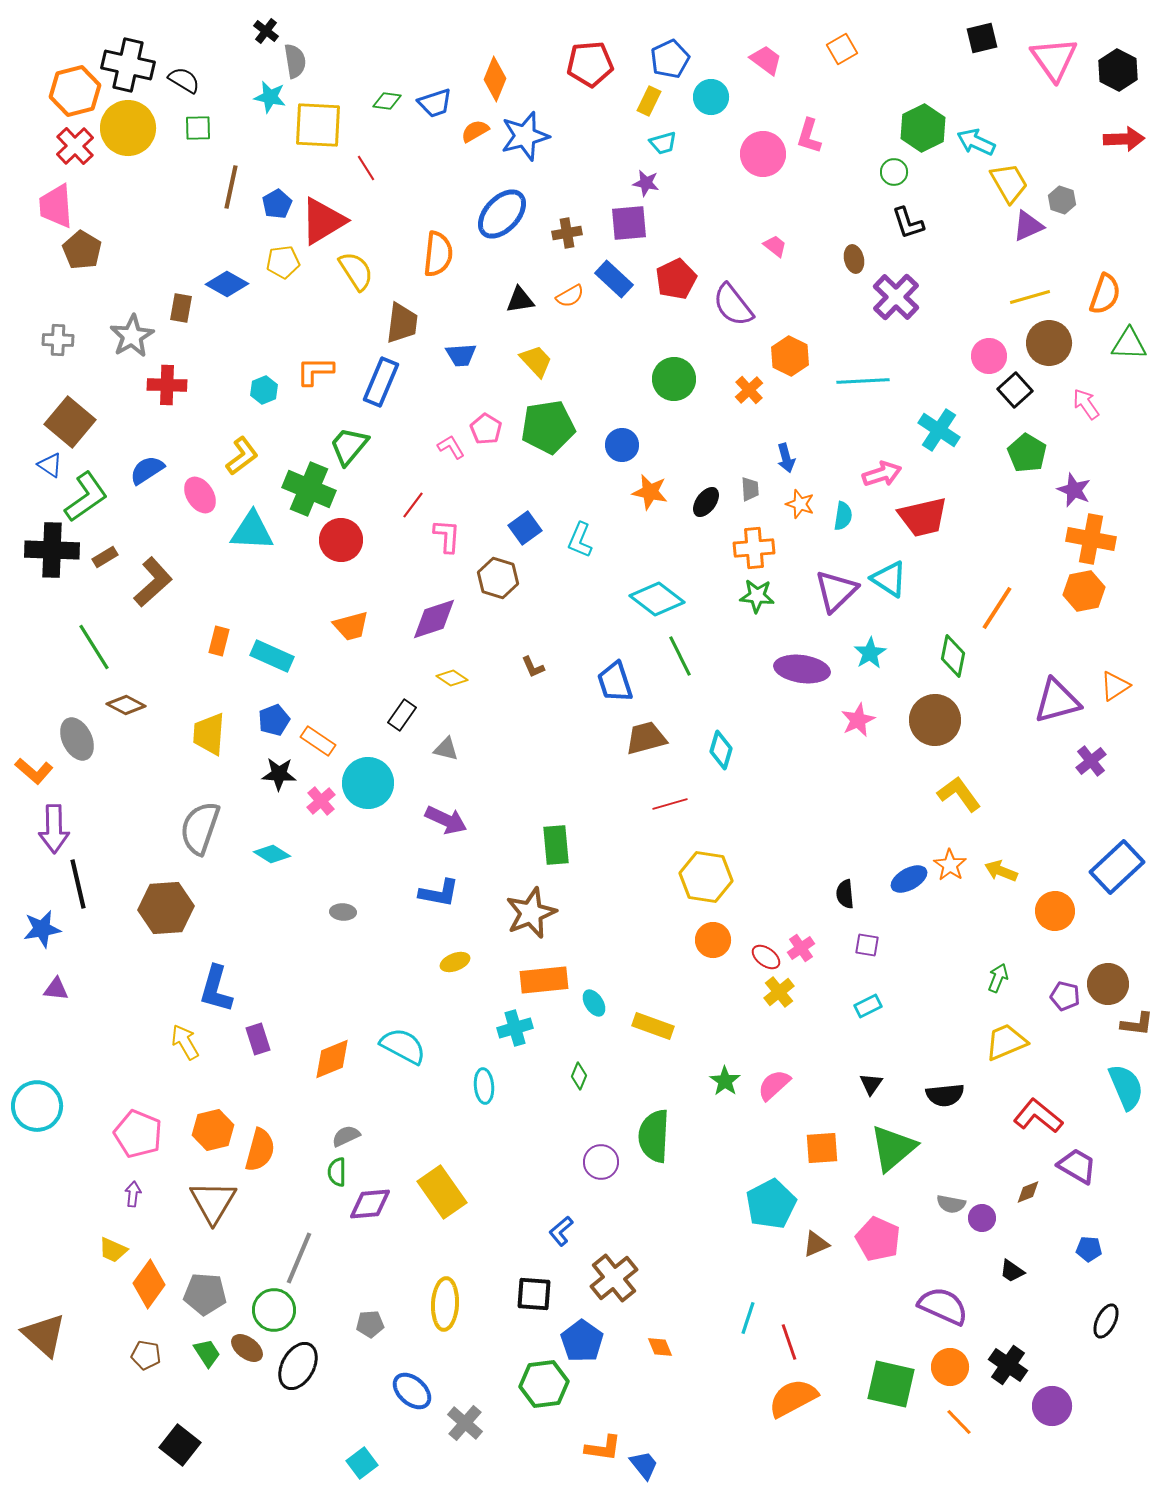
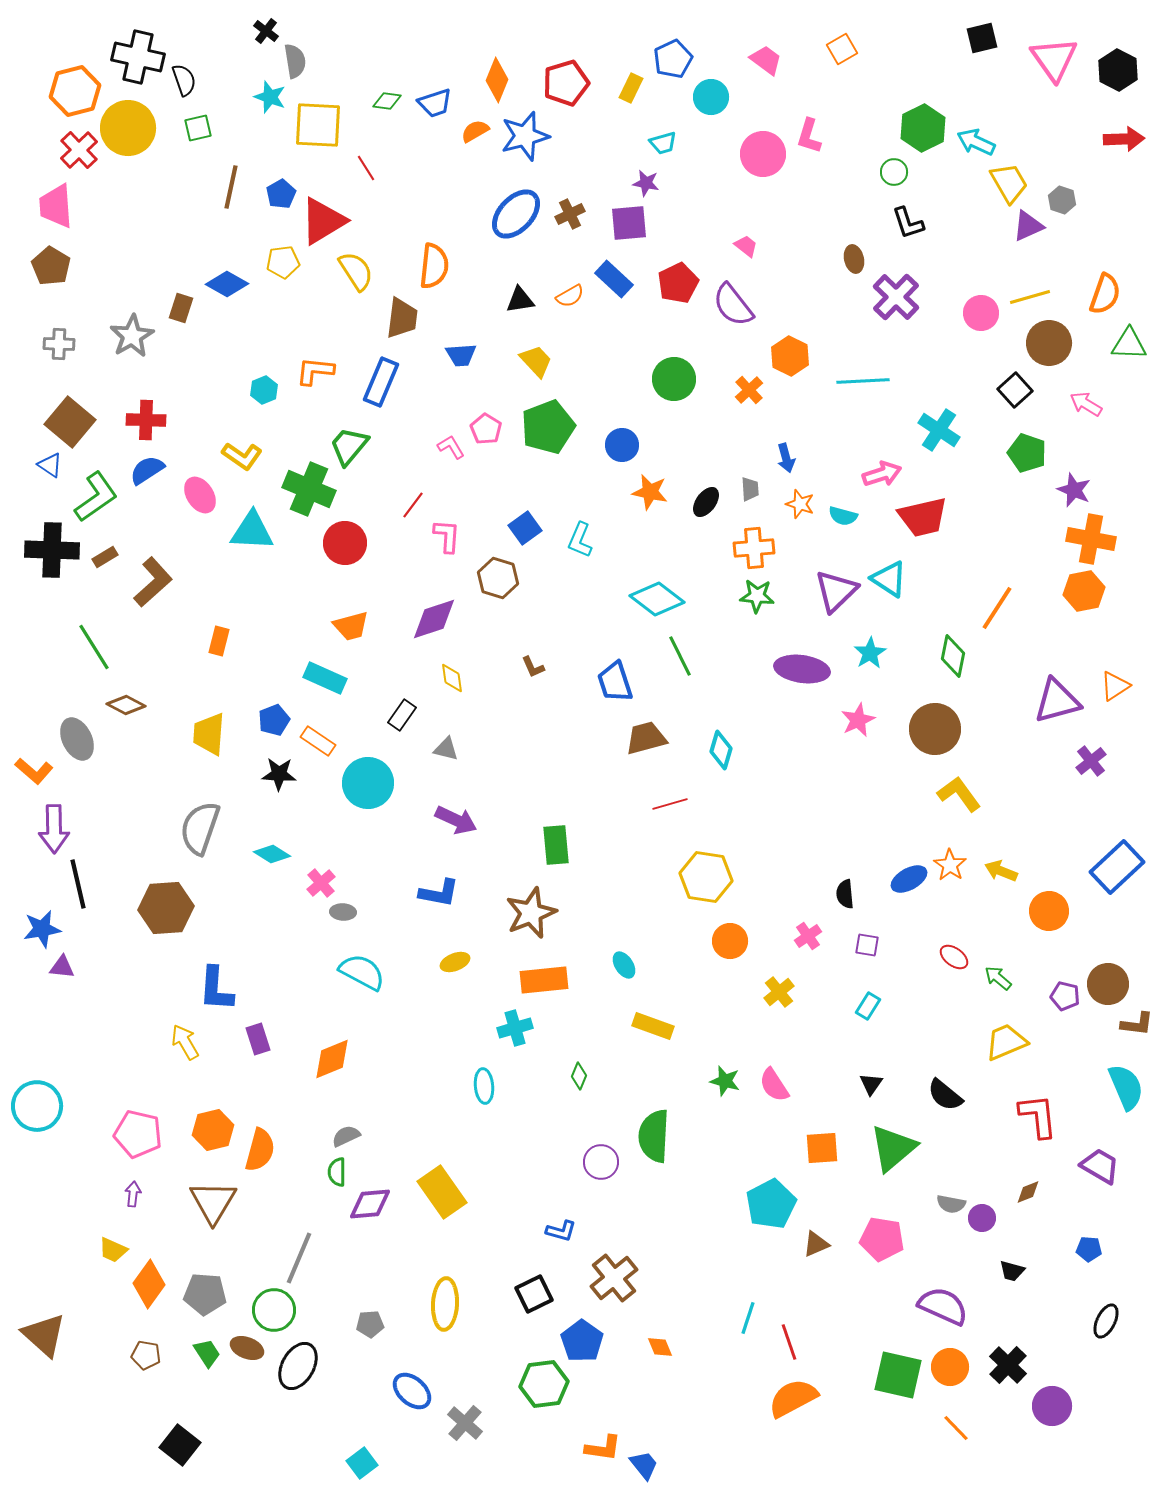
blue pentagon at (670, 59): moved 3 px right
red pentagon at (590, 64): moved 24 px left, 19 px down; rotated 12 degrees counterclockwise
black cross at (128, 65): moved 10 px right, 8 px up
orange diamond at (495, 79): moved 2 px right, 1 px down
black semicircle at (184, 80): rotated 40 degrees clockwise
cyan star at (270, 97): rotated 8 degrees clockwise
yellow rectangle at (649, 101): moved 18 px left, 13 px up
green square at (198, 128): rotated 12 degrees counterclockwise
red cross at (75, 146): moved 4 px right, 4 px down
blue pentagon at (277, 204): moved 4 px right, 10 px up
blue ellipse at (502, 214): moved 14 px right
brown cross at (567, 233): moved 3 px right, 19 px up; rotated 16 degrees counterclockwise
pink trapezoid at (775, 246): moved 29 px left
brown pentagon at (82, 250): moved 31 px left, 16 px down
orange semicircle at (438, 254): moved 4 px left, 12 px down
red pentagon at (676, 279): moved 2 px right, 4 px down
brown rectangle at (181, 308): rotated 8 degrees clockwise
brown trapezoid at (402, 323): moved 5 px up
gray cross at (58, 340): moved 1 px right, 4 px down
pink circle at (989, 356): moved 8 px left, 43 px up
orange L-shape at (315, 371): rotated 6 degrees clockwise
red cross at (167, 385): moved 21 px left, 35 px down
pink arrow at (1086, 404): rotated 24 degrees counterclockwise
green pentagon at (548, 427): rotated 12 degrees counterclockwise
green pentagon at (1027, 453): rotated 12 degrees counterclockwise
yellow L-shape at (242, 456): rotated 72 degrees clockwise
green L-shape at (86, 497): moved 10 px right
cyan semicircle at (843, 516): rotated 96 degrees clockwise
red circle at (341, 540): moved 4 px right, 3 px down
cyan rectangle at (272, 656): moved 53 px right, 22 px down
yellow diamond at (452, 678): rotated 48 degrees clockwise
brown circle at (935, 720): moved 9 px down
pink cross at (321, 801): moved 82 px down
purple arrow at (446, 820): moved 10 px right
orange circle at (1055, 911): moved 6 px left
orange circle at (713, 940): moved 17 px right, 1 px down
pink cross at (801, 948): moved 7 px right, 12 px up
red ellipse at (766, 957): moved 188 px right
green arrow at (998, 978): rotated 72 degrees counterclockwise
purple triangle at (56, 989): moved 6 px right, 22 px up
blue L-shape at (216, 989): rotated 12 degrees counterclockwise
cyan ellipse at (594, 1003): moved 30 px right, 38 px up
cyan rectangle at (868, 1006): rotated 32 degrees counterclockwise
cyan semicircle at (403, 1046): moved 41 px left, 74 px up
green star at (725, 1081): rotated 20 degrees counterclockwise
pink semicircle at (774, 1085): rotated 81 degrees counterclockwise
black semicircle at (945, 1095): rotated 45 degrees clockwise
red L-shape at (1038, 1116): rotated 45 degrees clockwise
pink pentagon at (138, 1134): rotated 9 degrees counterclockwise
purple trapezoid at (1077, 1166): moved 23 px right
blue L-shape at (561, 1231): rotated 124 degrees counterclockwise
pink pentagon at (878, 1239): moved 4 px right; rotated 15 degrees counterclockwise
black trapezoid at (1012, 1271): rotated 20 degrees counterclockwise
black square at (534, 1294): rotated 30 degrees counterclockwise
brown ellipse at (247, 1348): rotated 16 degrees counterclockwise
black cross at (1008, 1365): rotated 9 degrees clockwise
green square at (891, 1384): moved 7 px right, 9 px up
orange line at (959, 1422): moved 3 px left, 6 px down
